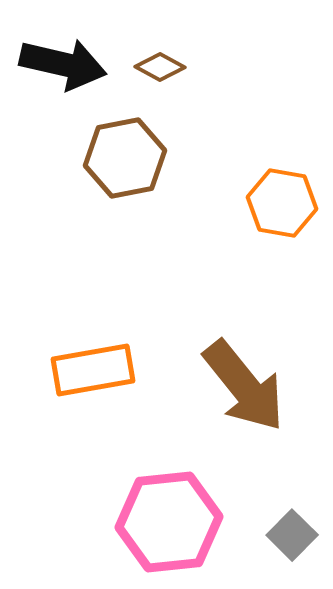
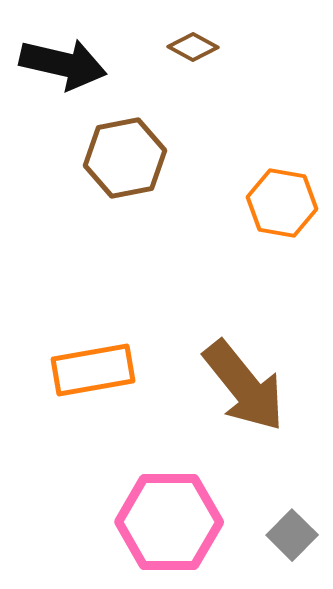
brown diamond: moved 33 px right, 20 px up
pink hexagon: rotated 6 degrees clockwise
